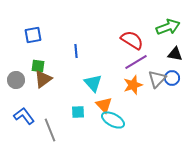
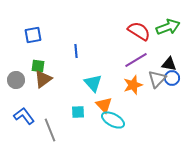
red semicircle: moved 7 px right, 9 px up
black triangle: moved 6 px left, 10 px down
purple line: moved 2 px up
